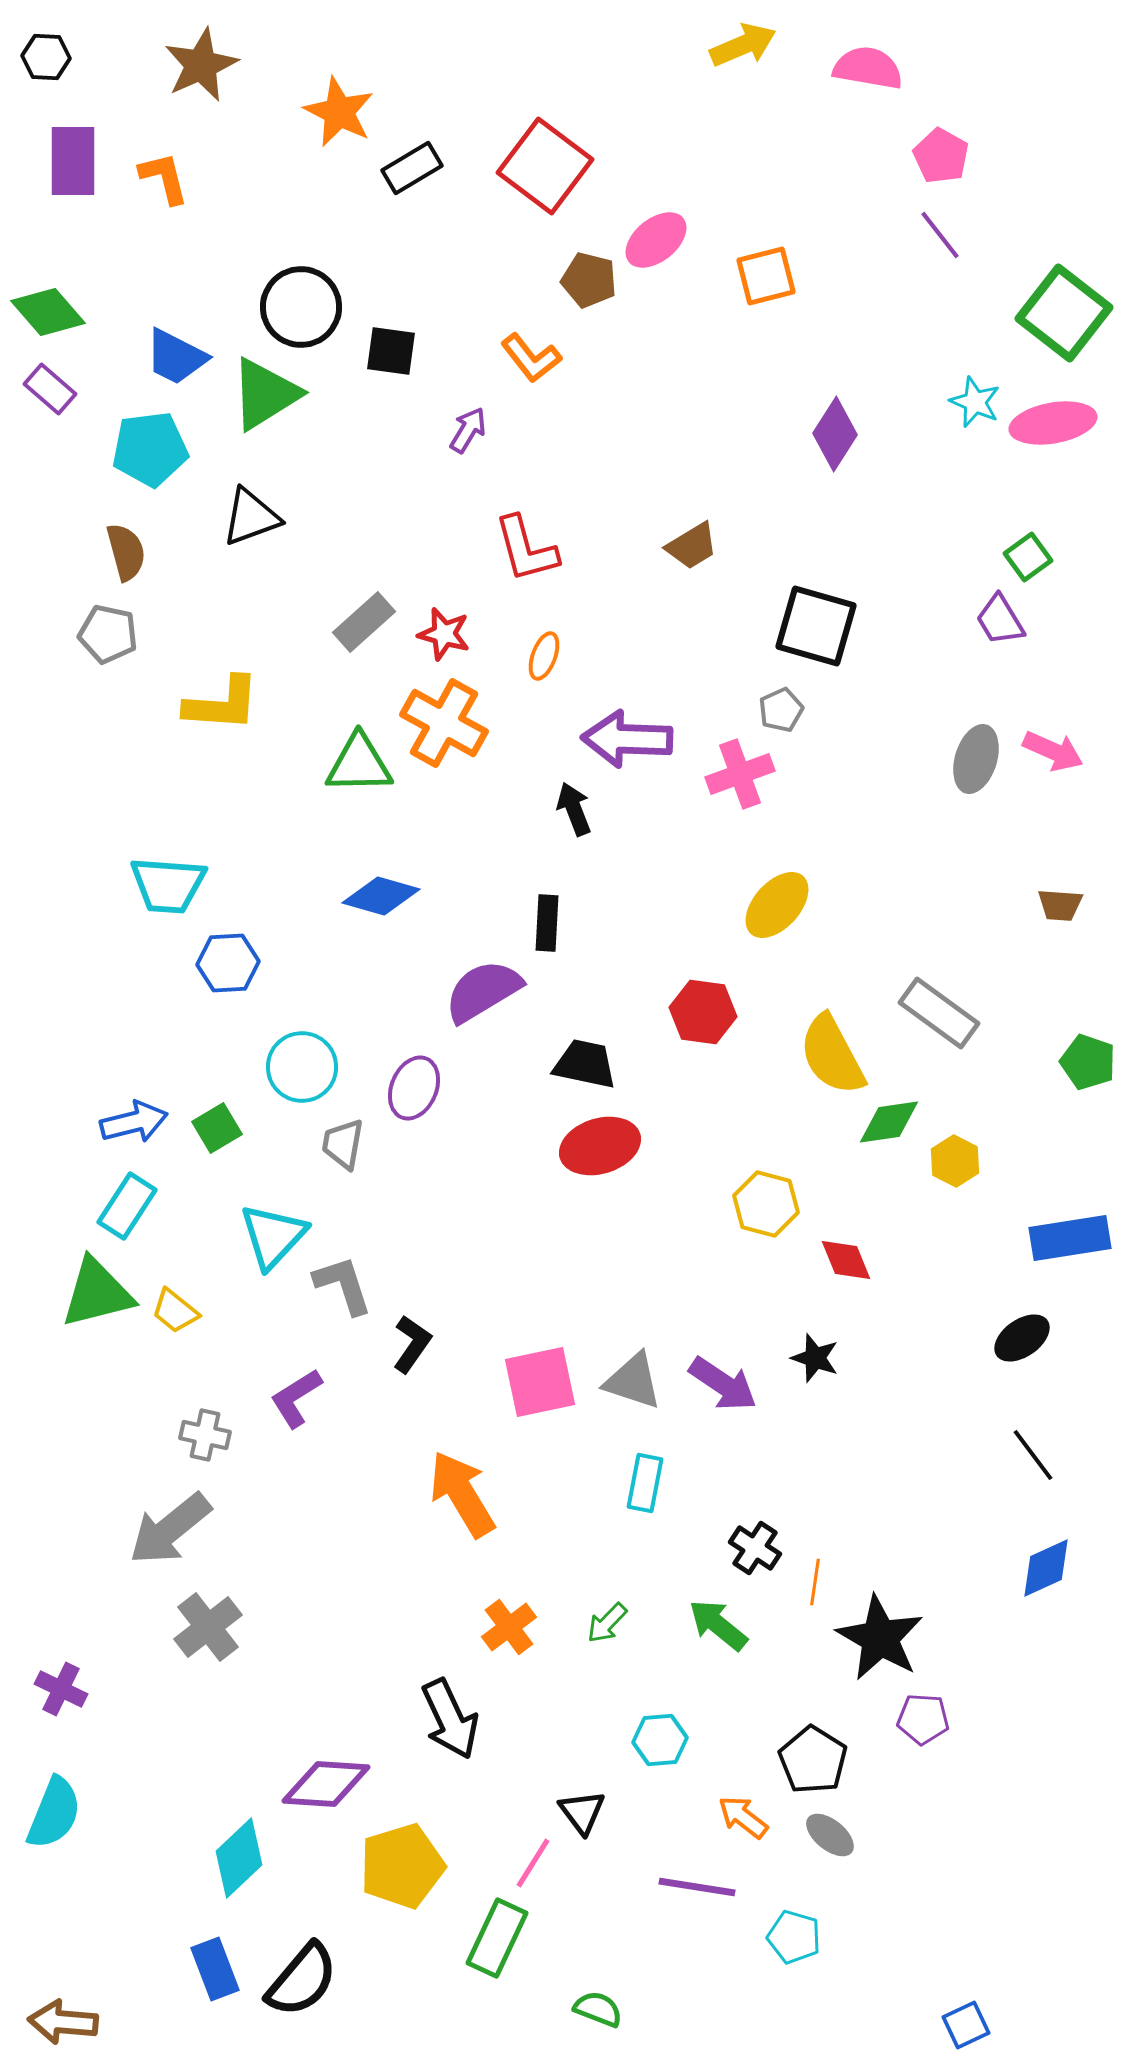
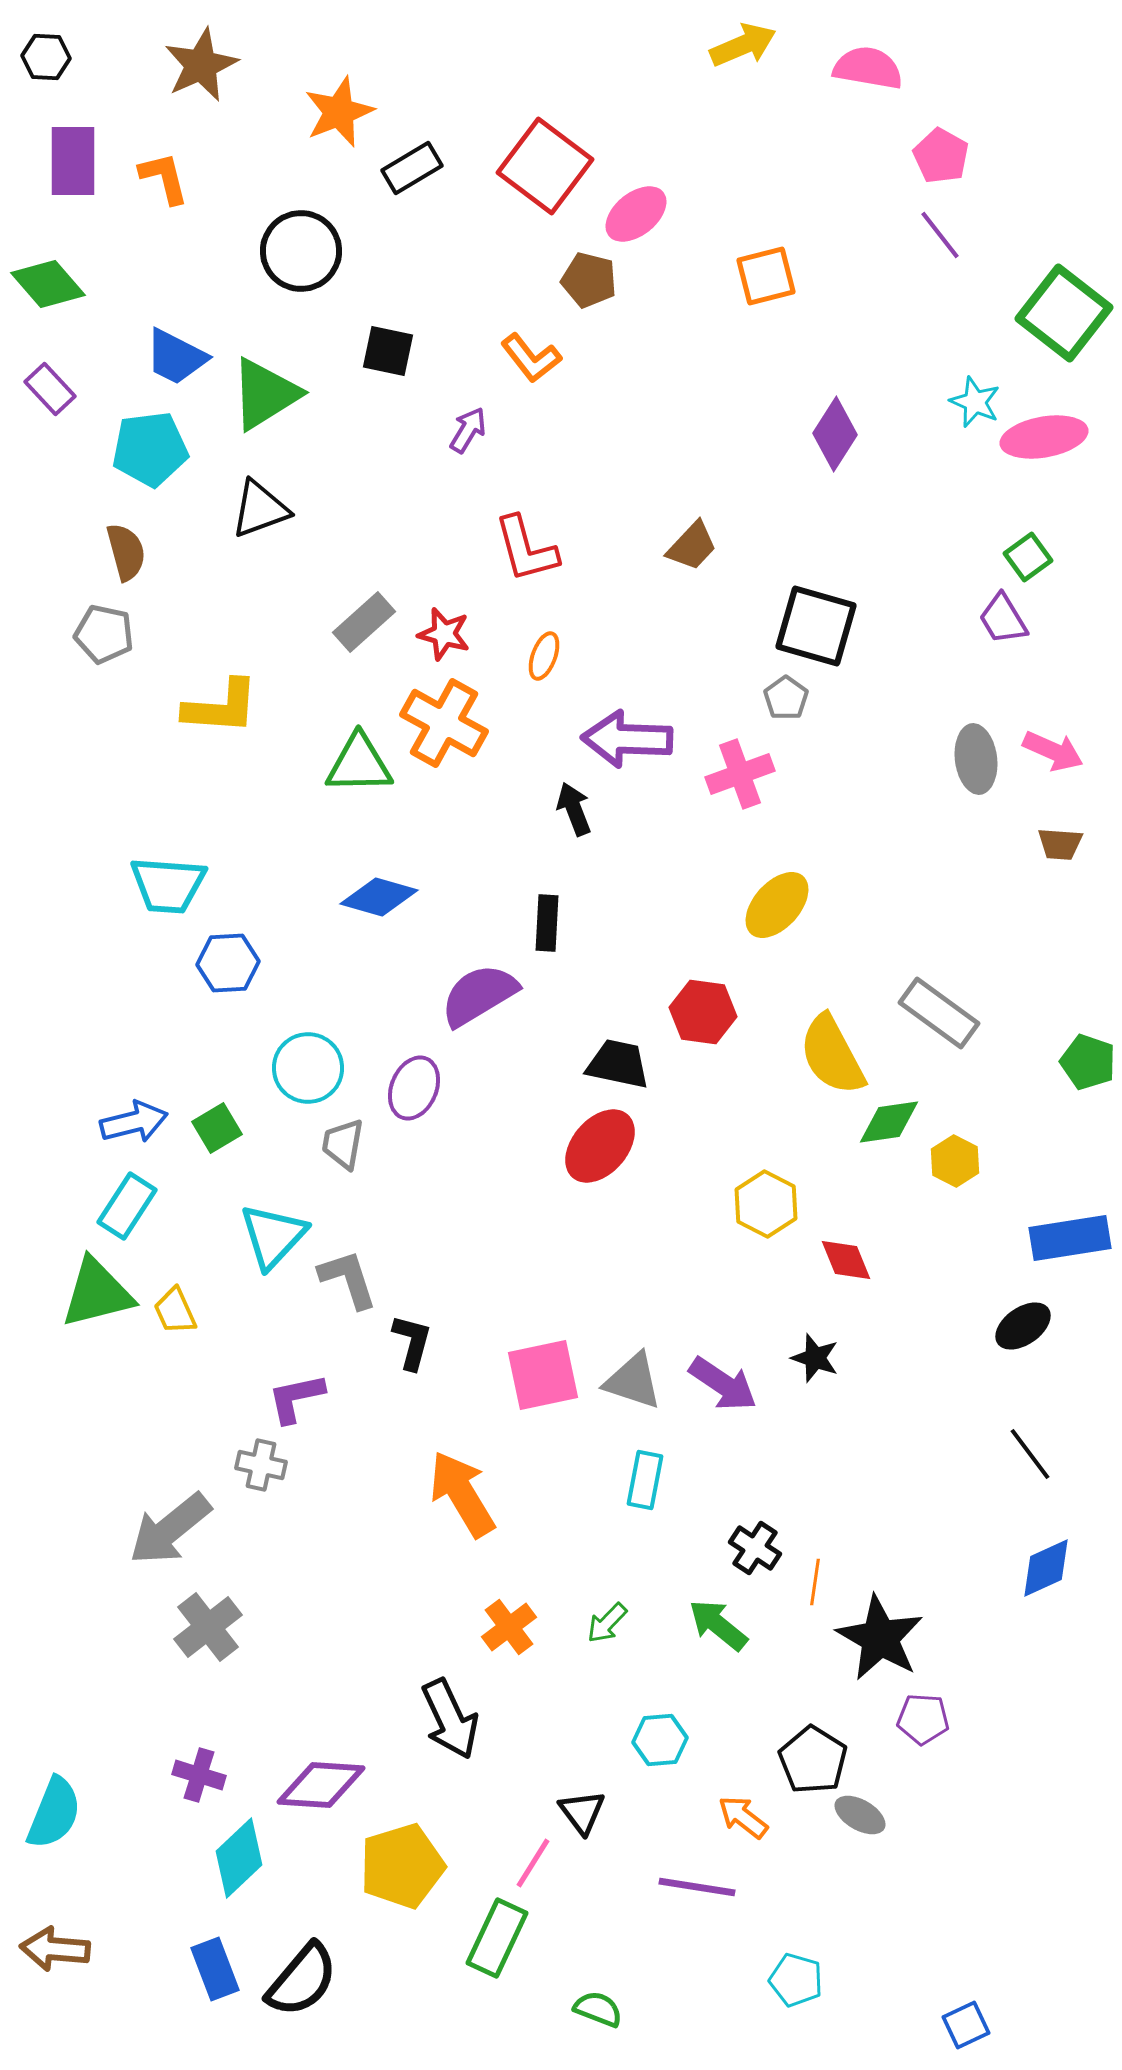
orange star at (339, 112): rotated 24 degrees clockwise
pink ellipse at (656, 240): moved 20 px left, 26 px up
black circle at (301, 307): moved 56 px up
green diamond at (48, 312): moved 28 px up
black square at (391, 351): moved 3 px left; rotated 4 degrees clockwise
purple rectangle at (50, 389): rotated 6 degrees clockwise
pink ellipse at (1053, 423): moved 9 px left, 14 px down
black triangle at (251, 517): moved 9 px right, 8 px up
brown trapezoid at (692, 546): rotated 16 degrees counterclockwise
purple trapezoid at (1000, 620): moved 3 px right, 1 px up
gray pentagon at (108, 634): moved 4 px left
yellow L-shape at (222, 704): moved 1 px left, 3 px down
gray pentagon at (781, 710): moved 5 px right, 12 px up; rotated 12 degrees counterclockwise
gray ellipse at (976, 759): rotated 24 degrees counterclockwise
blue diamond at (381, 896): moved 2 px left, 1 px down
brown trapezoid at (1060, 905): moved 61 px up
purple semicircle at (483, 991): moved 4 px left, 4 px down
black trapezoid at (585, 1064): moved 33 px right
cyan circle at (302, 1067): moved 6 px right, 1 px down
red ellipse at (600, 1146): rotated 32 degrees counterclockwise
yellow hexagon at (766, 1204): rotated 12 degrees clockwise
gray L-shape at (343, 1285): moved 5 px right, 6 px up
yellow trapezoid at (175, 1311): rotated 27 degrees clockwise
black ellipse at (1022, 1338): moved 1 px right, 12 px up
black L-shape at (412, 1344): moved 2 px up; rotated 20 degrees counterclockwise
pink square at (540, 1382): moved 3 px right, 7 px up
purple L-shape at (296, 1398): rotated 20 degrees clockwise
gray cross at (205, 1435): moved 56 px right, 30 px down
black line at (1033, 1455): moved 3 px left, 1 px up
cyan rectangle at (645, 1483): moved 3 px up
purple cross at (61, 1689): moved 138 px right, 86 px down; rotated 9 degrees counterclockwise
purple diamond at (326, 1784): moved 5 px left, 1 px down
gray ellipse at (830, 1835): moved 30 px right, 20 px up; rotated 9 degrees counterclockwise
cyan pentagon at (794, 1937): moved 2 px right, 43 px down
brown arrow at (63, 2022): moved 8 px left, 73 px up
